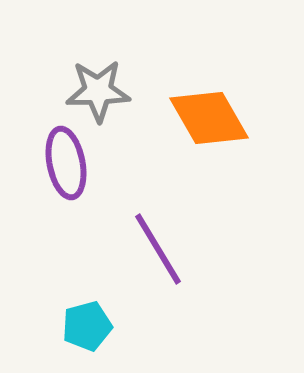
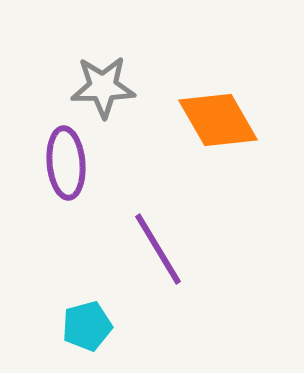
gray star: moved 5 px right, 4 px up
orange diamond: moved 9 px right, 2 px down
purple ellipse: rotated 6 degrees clockwise
